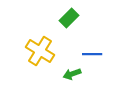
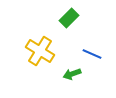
blue line: rotated 24 degrees clockwise
